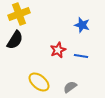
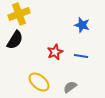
red star: moved 3 px left, 2 px down
